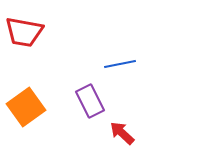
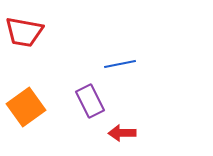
red arrow: rotated 44 degrees counterclockwise
